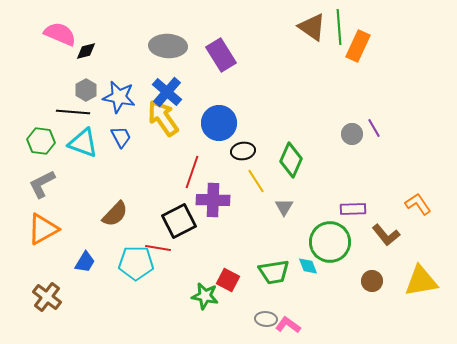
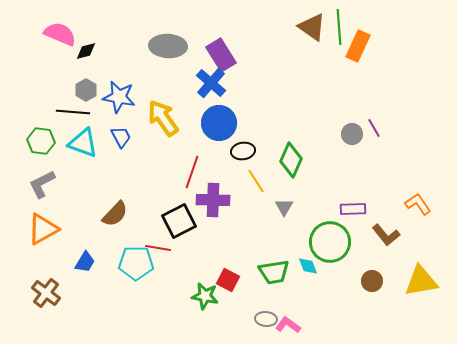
blue cross at (167, 92): moved 44 px right, 9 px up
brown cross at (47, 297): moved 1 px left, 4 px up
